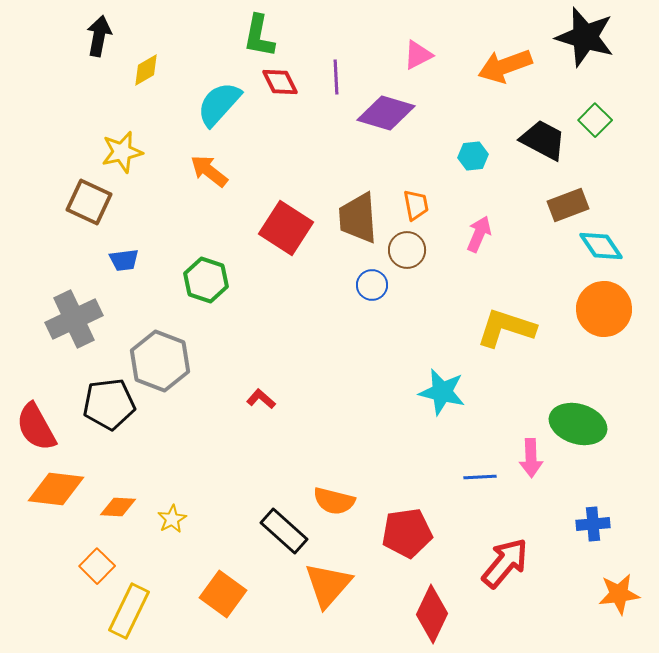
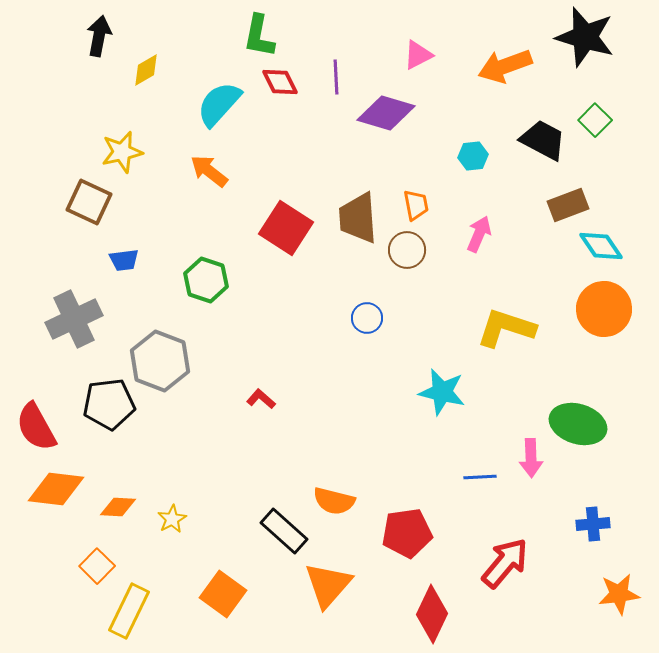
blue circle at (372, 285): moved 5 px left, 33 px down
